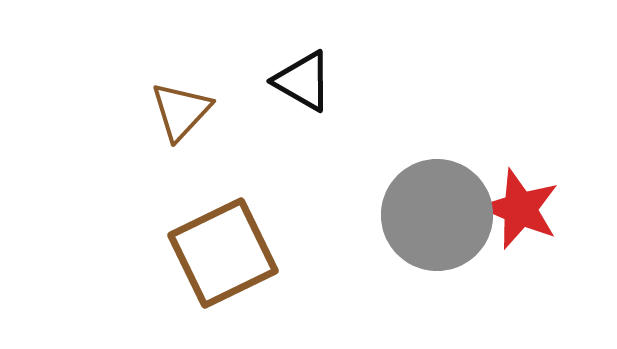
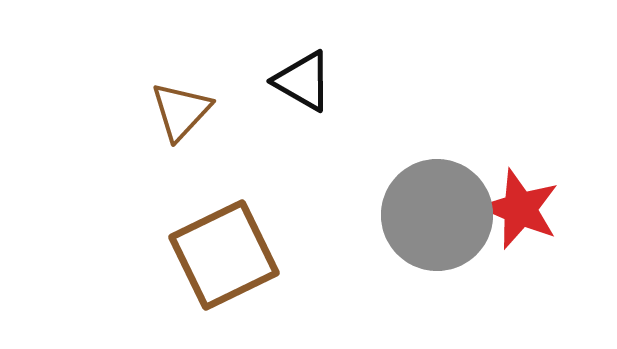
brown square: moved 1 px right, 2 px down
